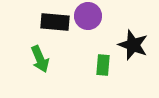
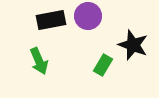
black rectangle: moved 4 px left, 2 px up; rotated 16 degrees counterclockwise
green arrow: moved 1 px left, 2 px down
green rectangle: rotated 25 degrees clockwise
